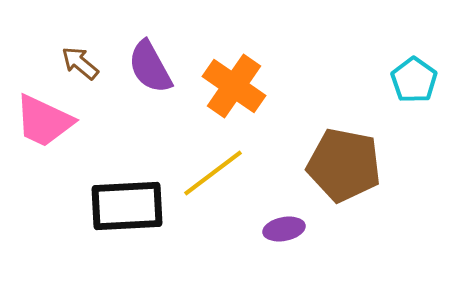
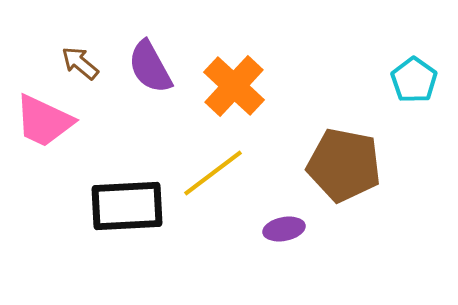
orange cross: rotated 8 degrees clockwise
